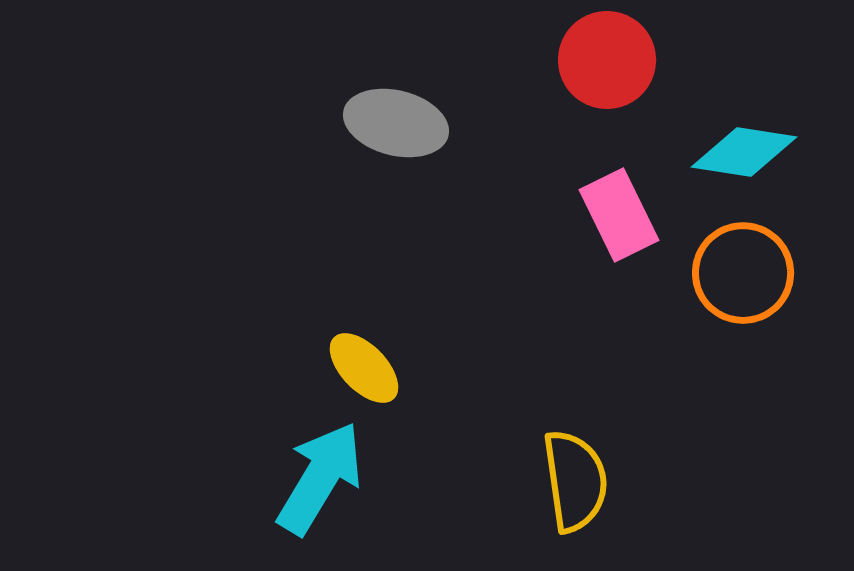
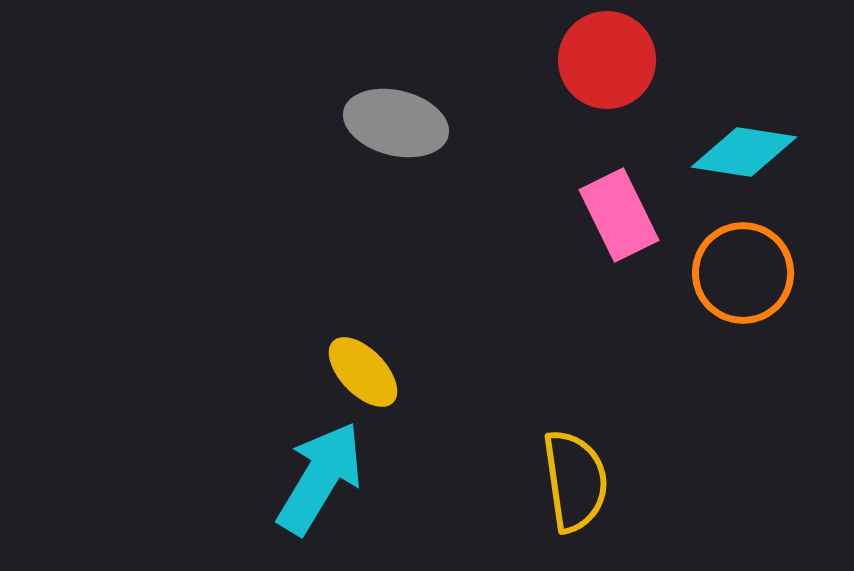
yellow ellipse: moved 1 px left, 4 px down
